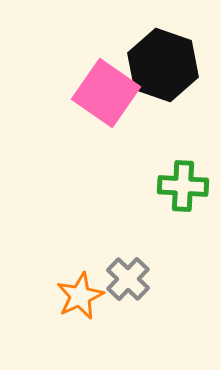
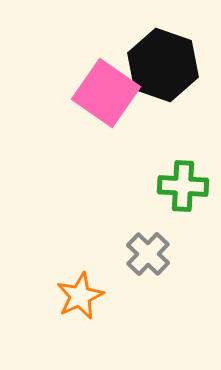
gray cross: moved 20 px right, 25 px up
